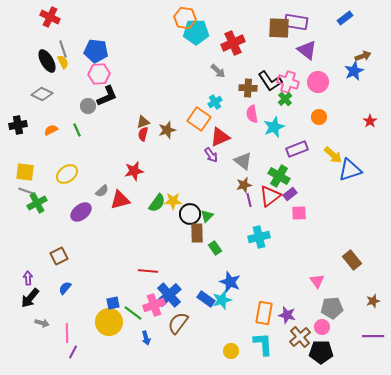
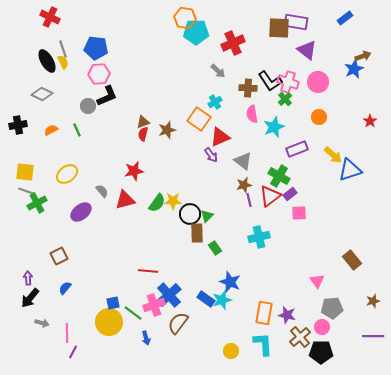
blue pentagon at (96, 51): moved 3 px up
blue star at (354, 71): moved 2 px up
gray semicircle at (102, 191): rotated 88 degrees counterclockwise
red triangle at (120, 200): moved 5 px right
